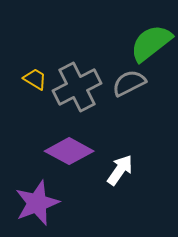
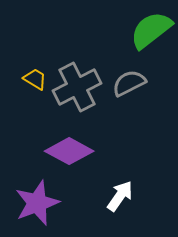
green semicircle: moved 13 px up
white arrow: moved 26 px down
